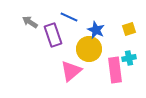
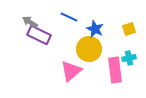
blue star: moved 1 px left, 1 px up
purple rectangle: moved 14 px left; rotated 45 degrees counterclockwise
